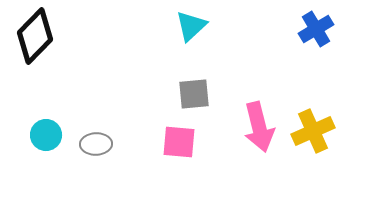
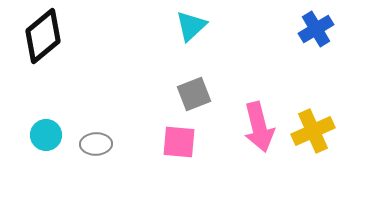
black diamond: moved 8 px right; rotated 6 degrees clockwise
gray square: rotated 16 degrees counterclockwise
